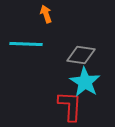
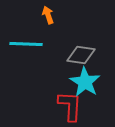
orange arrow: moved 2 px right, 1 px down
